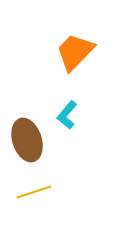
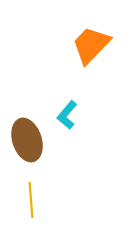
orange trapezoid: moved 16 px right, 7 px up
yellow line: moved 3 px left, 8 px down; rotated 76 degrees counterclockwise
